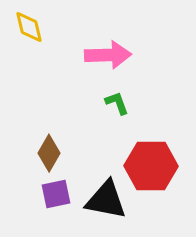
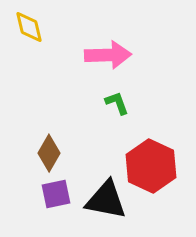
red hexagon: rotated 24 degrees clockwise
